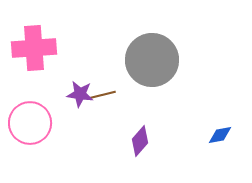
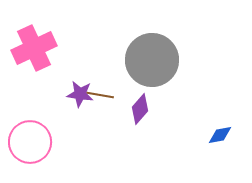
pink cross: rotated 21 degrees counterclockwise
brown line: moved 2 px left; rotated 24 degrees clockwise
pink circle: moved 19 px down
purple diamond: moved 32 px up
